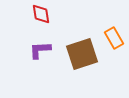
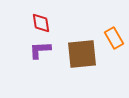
red diamond: moved 9 px down
brown square: rotated 12 degrees clockwise
